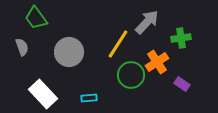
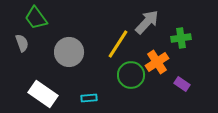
gray semicircle: moved 4 px up
white rectangle: rotated 12 degrees counterclockwise
